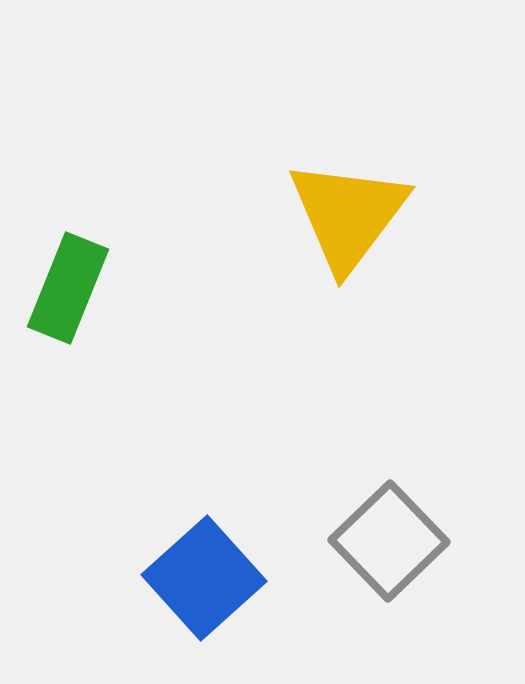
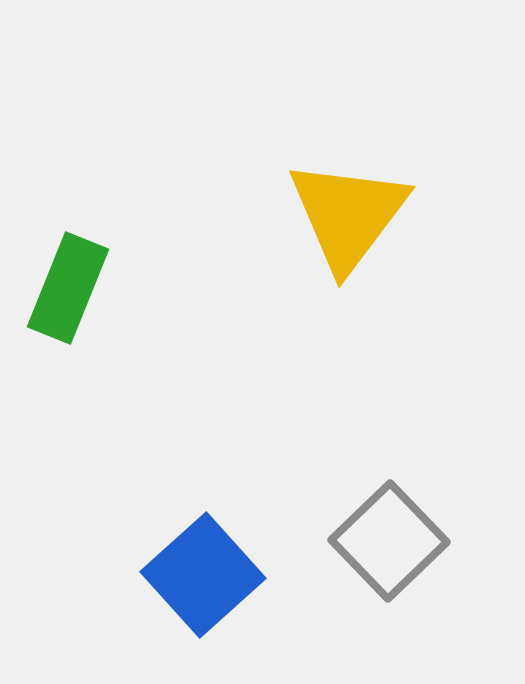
blue square: moved 1 px left, 3 px up
